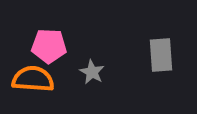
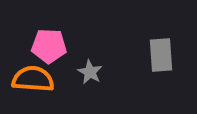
gray star: moved 2 px left
